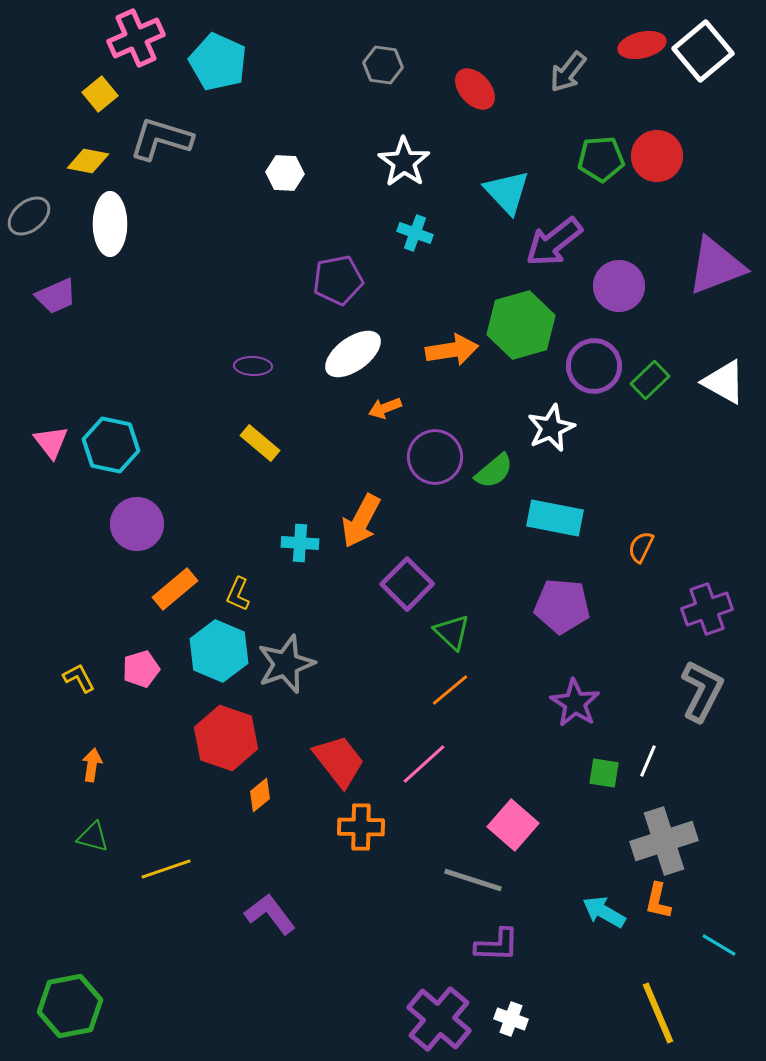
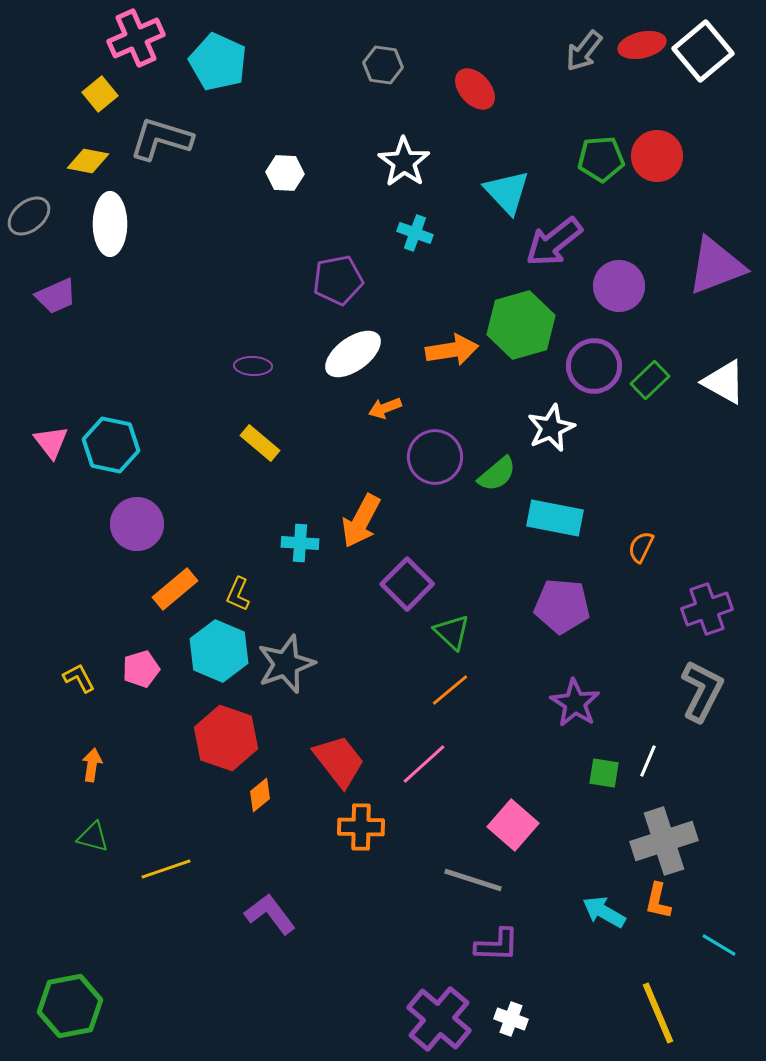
gray arrow at (568, 72): moved 16 px right, 21 px up
green semicircle at (494, 471): moved 3 px right, 3 px down
